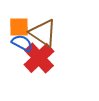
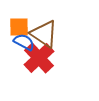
brown triangle: moved 1 px right, 1 px down
blue semicircle: moved 2 px right, 1 px up
